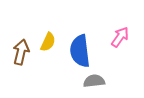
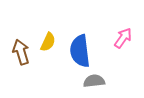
pink arrow: moved 3 px right, 1 px down
brown arrow: rotated 30 degrees counterclockwise
